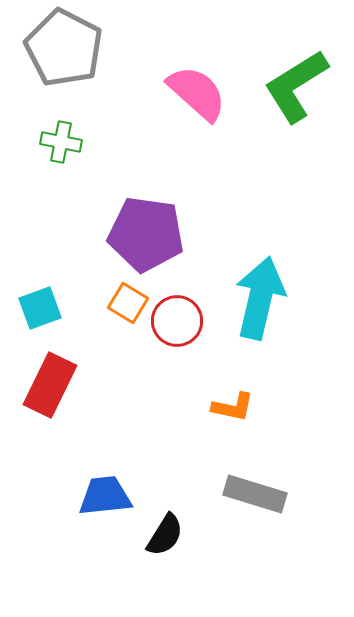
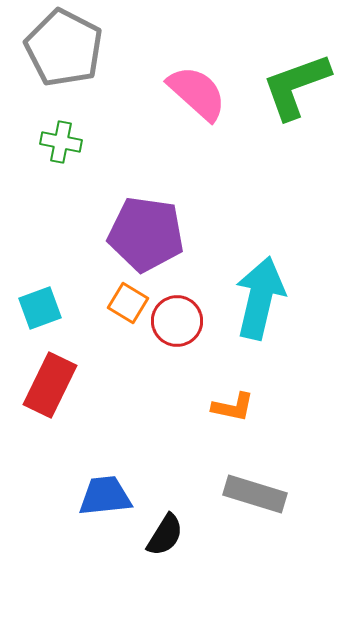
green L-shape: rotated 12 degrees clockwise
